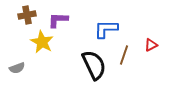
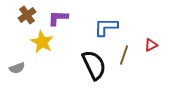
brown cross: rotated 24 degrees counterclockwise
purple L-shape: moved 2 px up
blue L-shape: moved 2 px up
